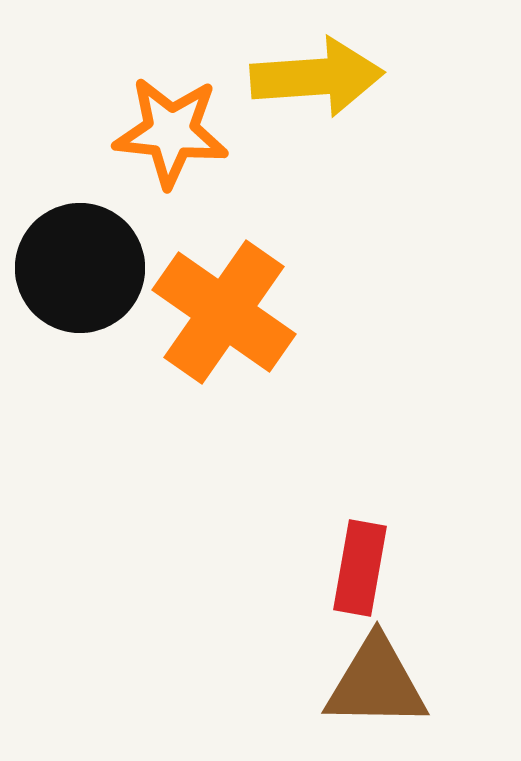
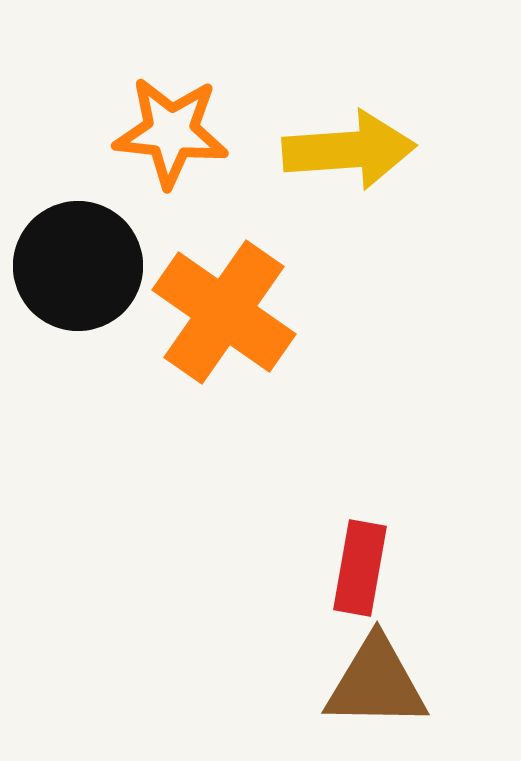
yellow arrow: moved 32 px right, 73 px down
black circle: moved 2 px left, 2 px up
